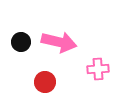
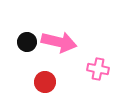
black circle: moved 6 px right
pink cross: rotated 15 degrees clockwise
